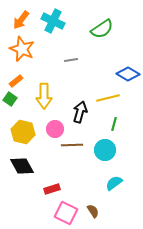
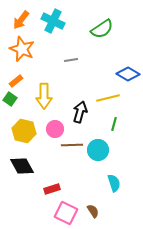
yellow hexagon: moved 1 px right, 1 px up
cyan circle: moved 7 px left
cyan semicircle: rotated 108 degrees clockwise
